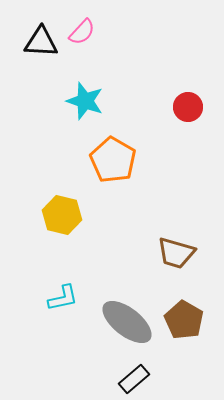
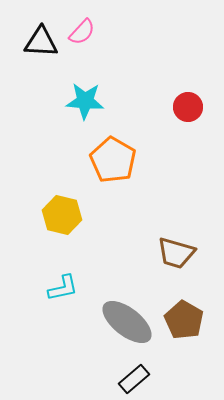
cyan star: rotated 15 degrees counterclockwise
cyan L-shape: moved 10 px up
